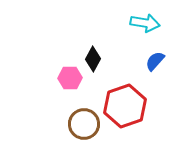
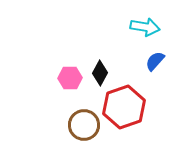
cyan arrow: moved 4 px down
black diamond: moved 7 px right, 14 px down
red hexagon: moved 1 px left, 1 px down
brown circle: moved 1 px down
